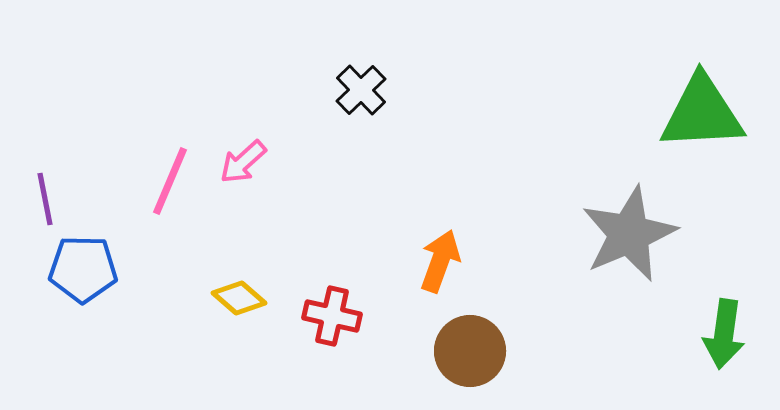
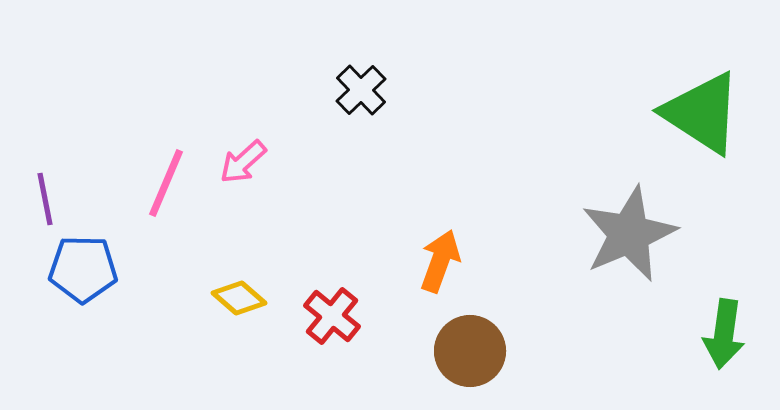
green triangle: rotated 36 degrees clockwise
pink line: moved 4 px left, 2 px down
red cross: rotated 26 degrees clockwise
